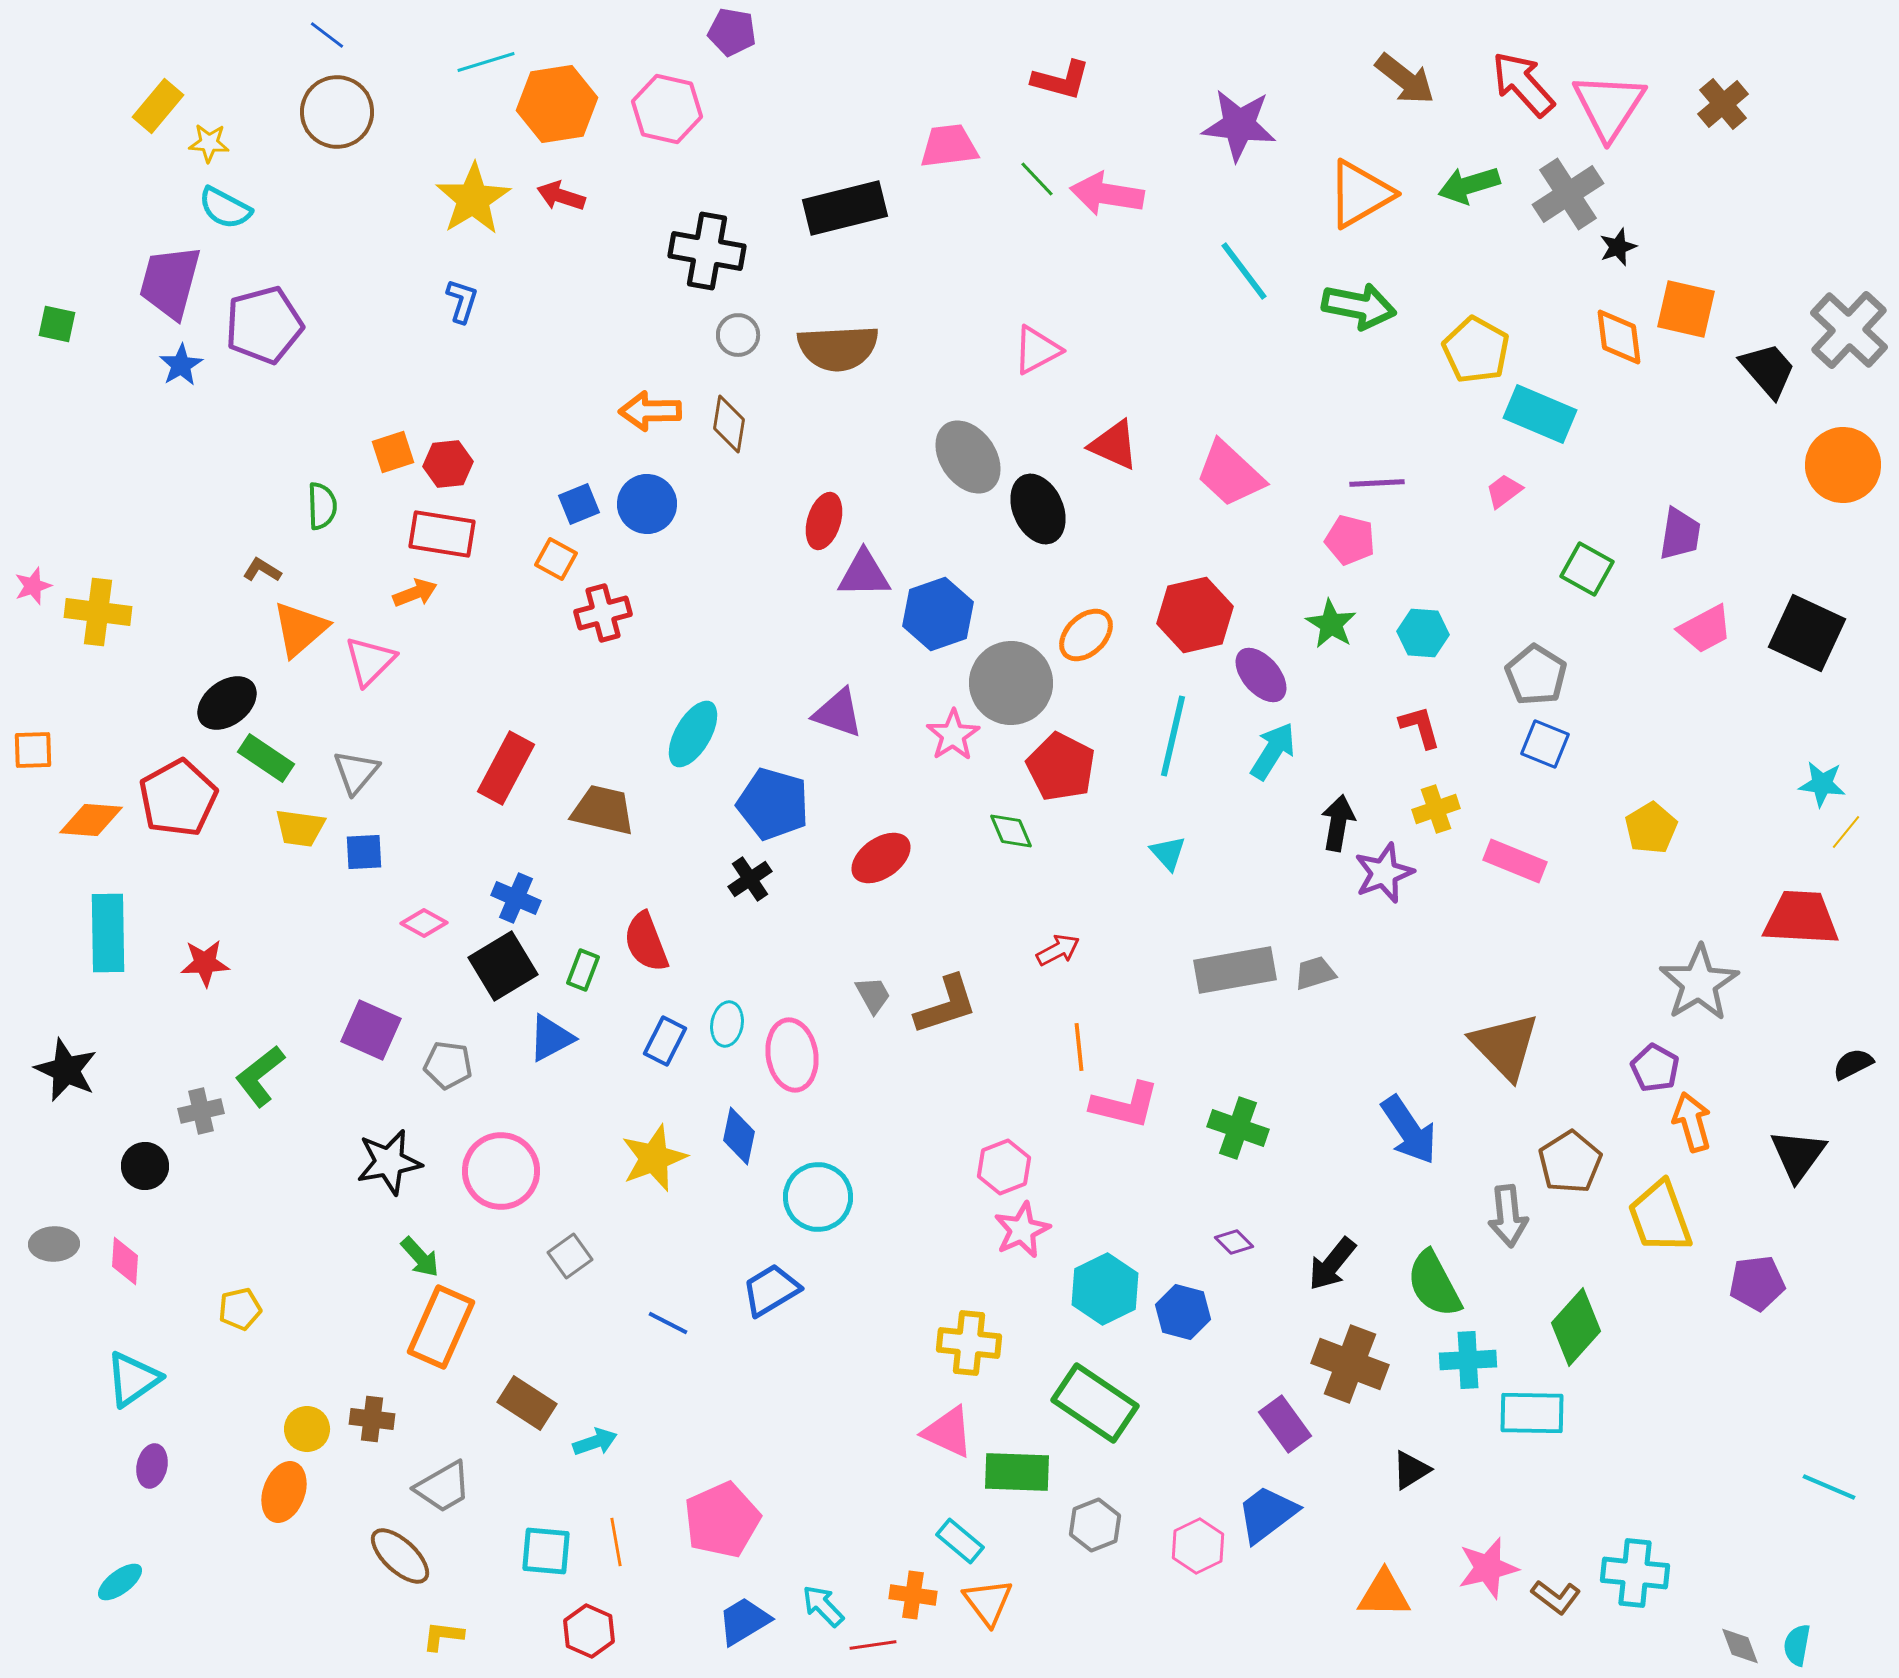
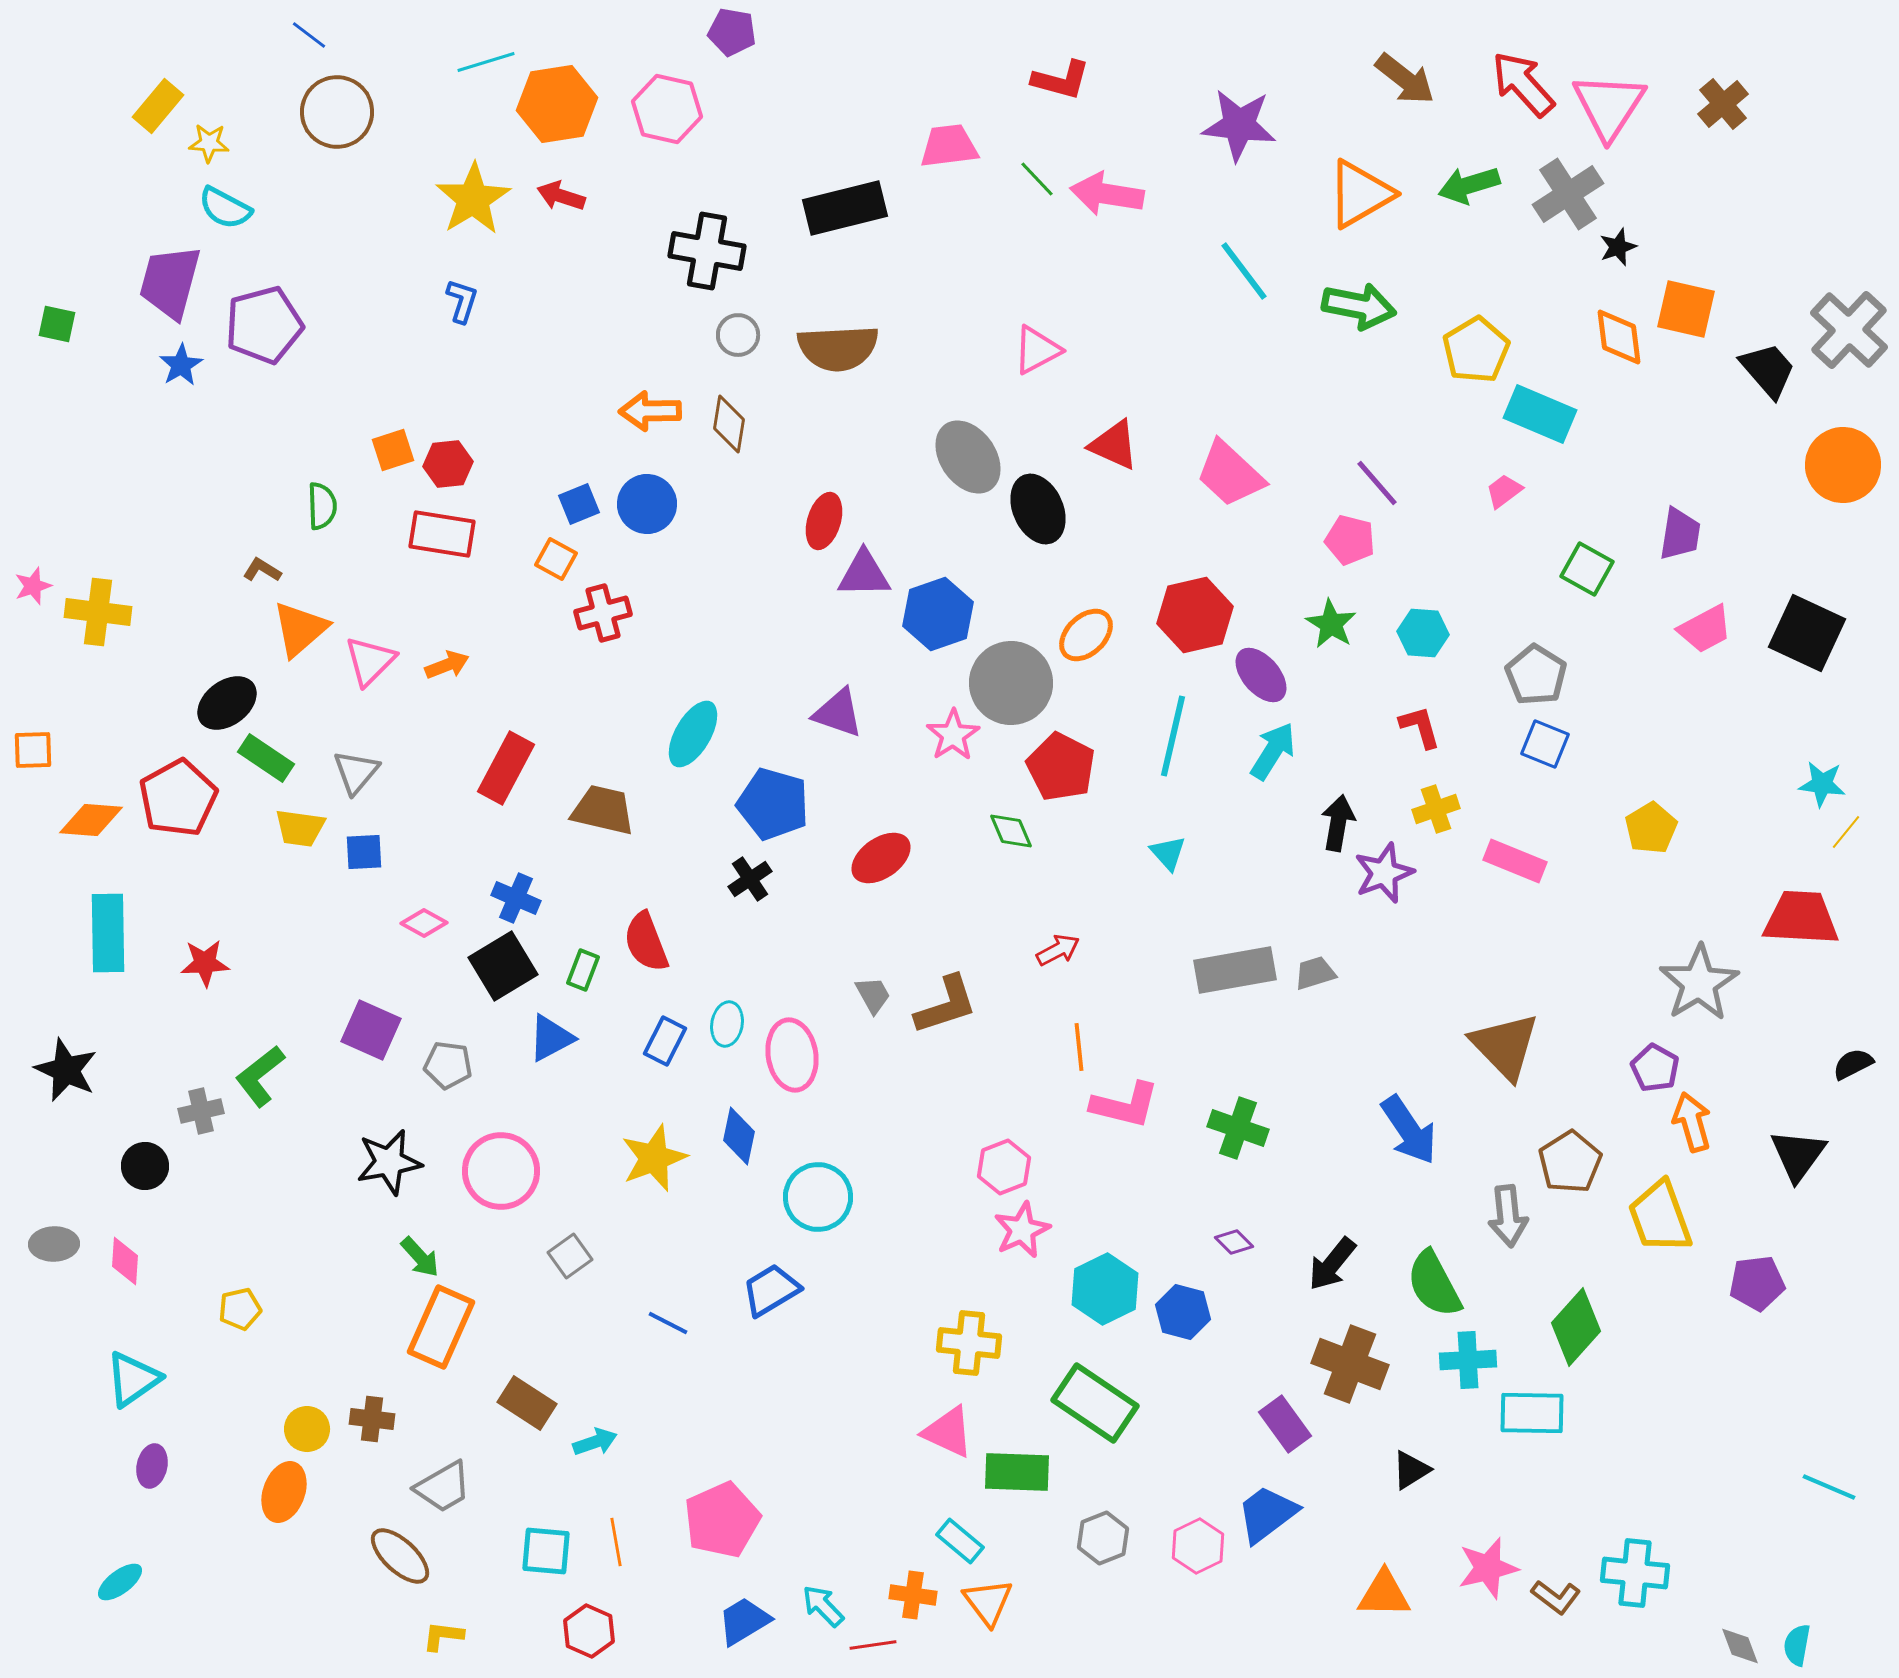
blue line at (327, 35): moved 18 px left
yellow pentagon at (1476, 350): rotated 12 degrees clockwise
orange square at (393, 452): moved 2 px up
purple line at (1377, 483): rotated 52 degrees clockwise
orange arrow at (415, 593): moved 32 px right, 72 px down
gray hexagon at (1095, 1525): moved 8 px right, 13 px down
